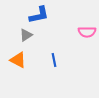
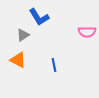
blue L-shape: moved 2 px down; rotated 70 degrees clockwise
gray triangle: moved 3 px left
blue line: moved 5 px down
